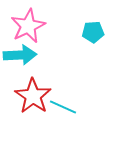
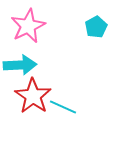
cyan pentagon: moved 3 px right, 5 px up; rotated 25 degrees counterclockwise
cyan arrow: moved 10 px down
